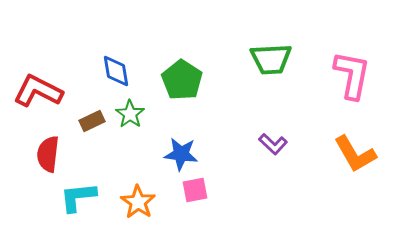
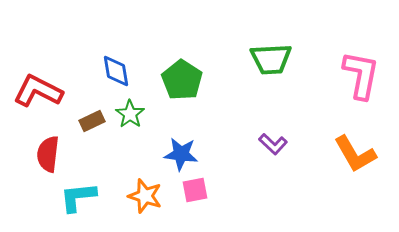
pink L-shape: moved 9 px right
orange star: moved 7 px right, 6 px up; rotated 16 degrees counterclockwise
